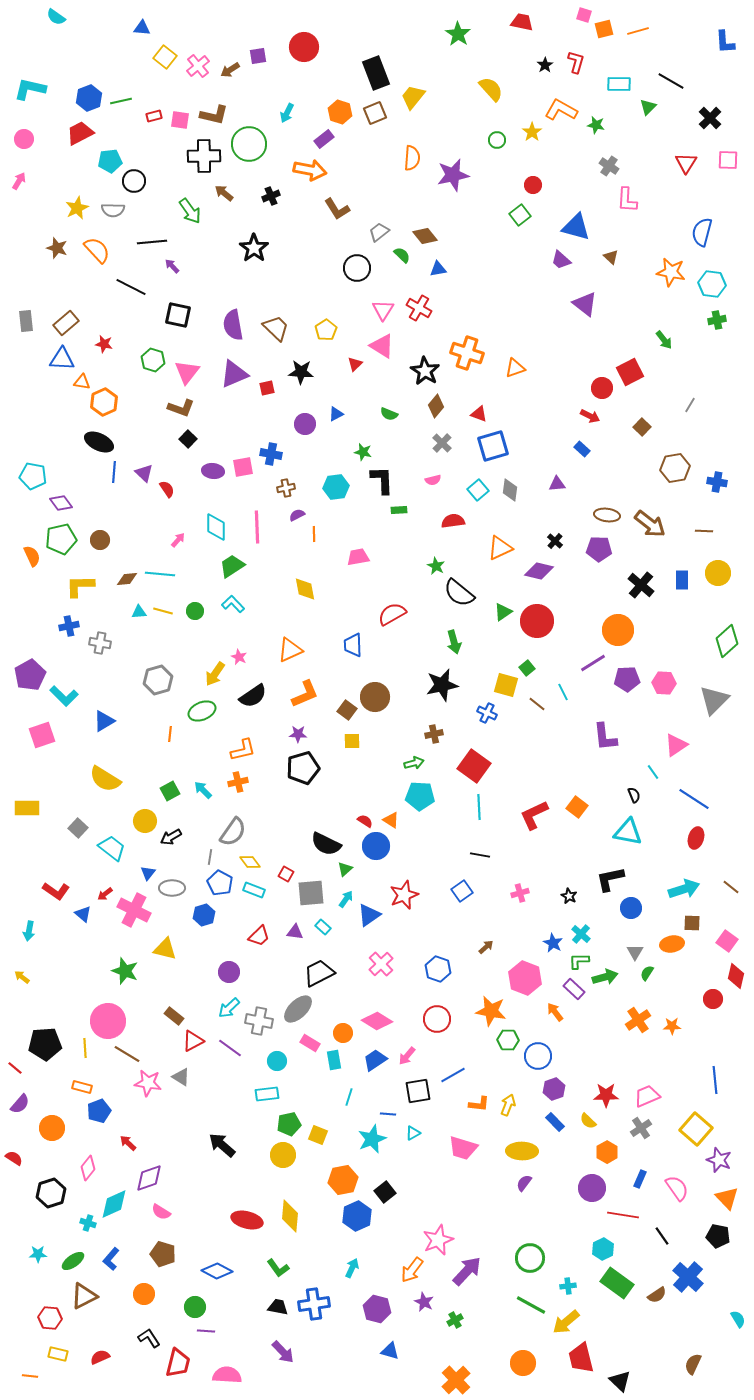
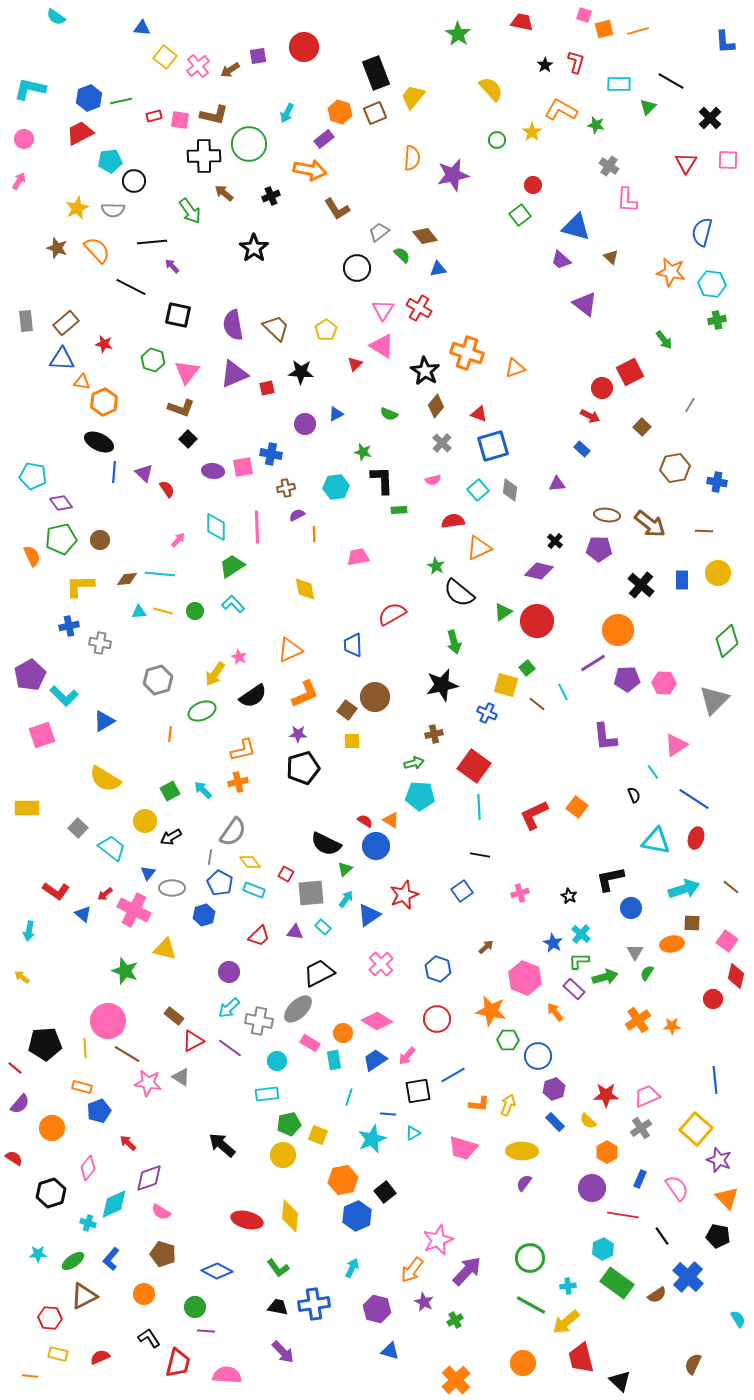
orange triangle at (500, 548): moved 21 px left
cyan triangle at (628, 832): moved 28 px right, 9 px down
